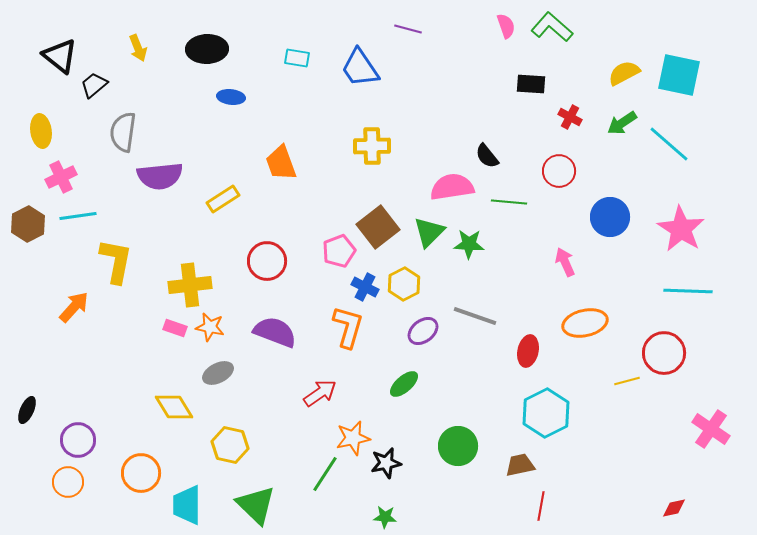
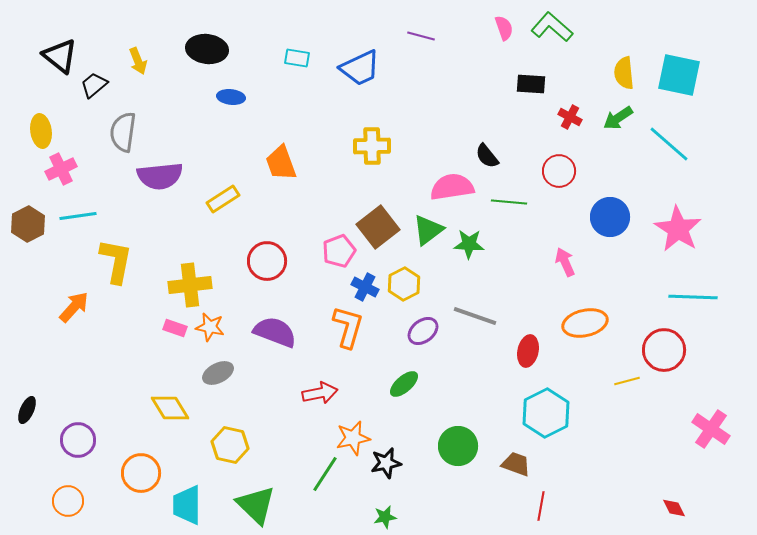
pink semicircle at (506, 26): moved 2 px left, 2 px down
purple line at (408, 29): moved 13 px right, 7 px down
yellow arrow at (138, 48): moved 13 px down
black ellipse at (207, 49): rotated 9 degrees clockwise
blue trapezoid at (360, 68): rotated 81 degrees counterclockwise
yellow semicircle at (624, 73): rotated 68 degrees counterclockwise
green arrow at (622, 123): moved 4 px left, 5 px up
pink cross at (61, 177): moved 8 px up
pink star at (681, 229): moved 3 px left
green triangle at (429, 232): moved 1 px left, 2 px up; rotated 8 degrees clockwise
cyan line at (688, 291): moved 5 px right, 6 px down
red circle at (664, 353): moved 3 px up
red arrow at (320, 393): rotated 24 degrees clockwise
yellow diamond at (174, 407): moved 4 px left, 1 px down
brown trapezoid at (520, 465): moved 4 px left, 1 px up; rotated 32 degrees clockwise
orange circle at (68, 482): moved 19 px down
red diamond at (674, 508): rotated 75 degrees clockwise
green star at (385, 517): rotated 15 degrees counterclockwise
